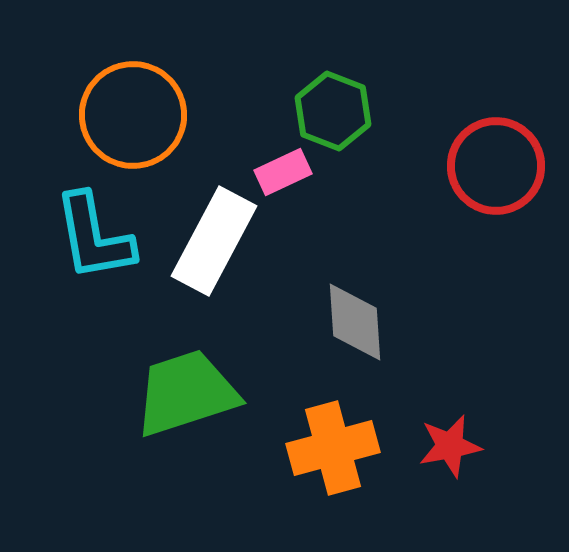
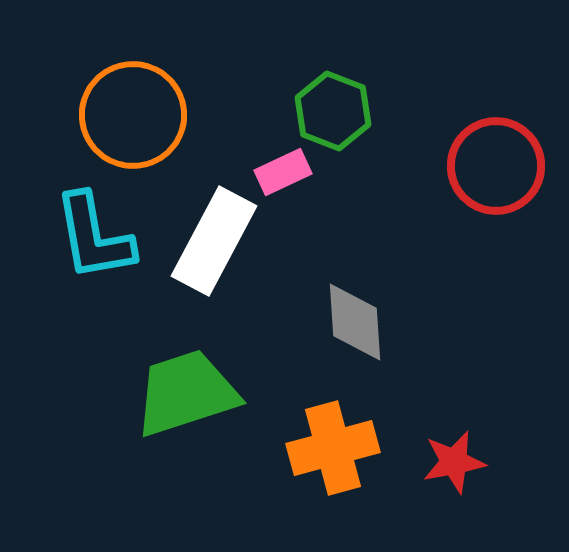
red star: moved 4 px right, 16 px down
